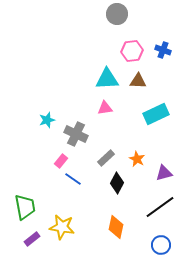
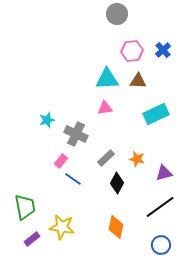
blue cross: rotated 28 degrees clockwise
orange star: rotated 14 degrees counterclockwise
